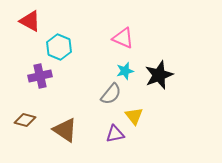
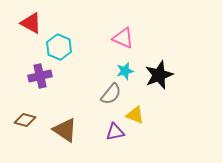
red triangle: moved 1 px right, 2 px down
yellow triangle: moved 1 px right, 1 px up; rotated 30 degrees counterclockwise
purple triangle: moved 2 px up
